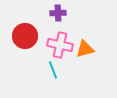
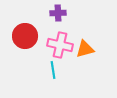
cyan line: rotated 12 degrees clockwise
